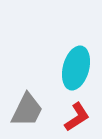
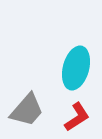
gray trapezoid: rotated 15 degrees clockwise
